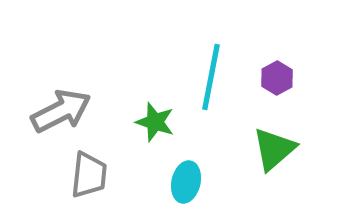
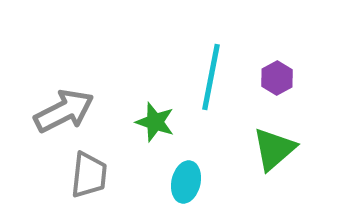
gray arrow: moved 3 px right
